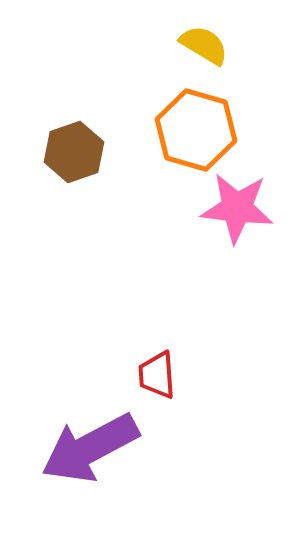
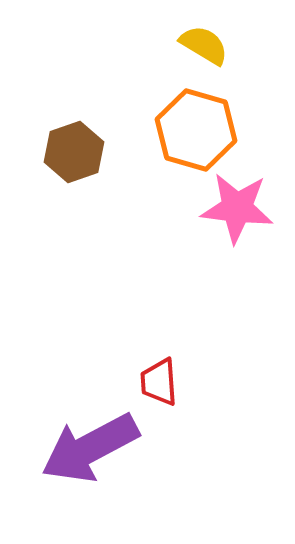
red trapezoid: moved 2 px right, 7 px down
